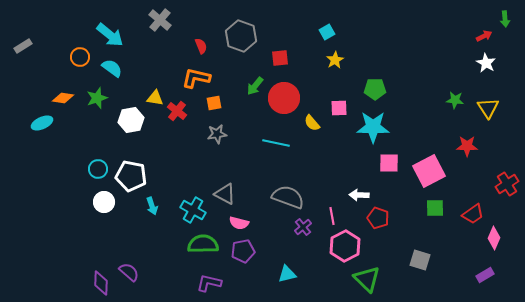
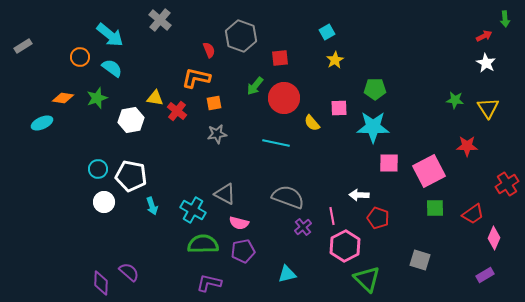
red semicircle at (201, 46): moved 8 px right, 4 px down
